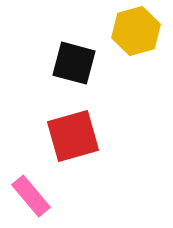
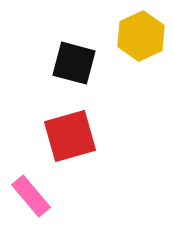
yellow hexagon: moved 5 px right, 5 px down; rotated 9 degrees counterclockwise
red square: moved 3 px left
